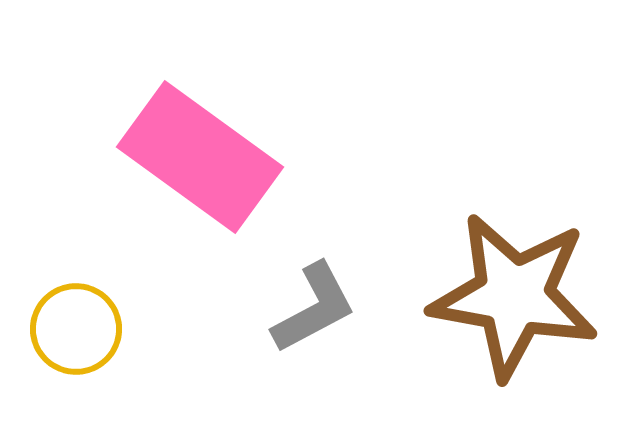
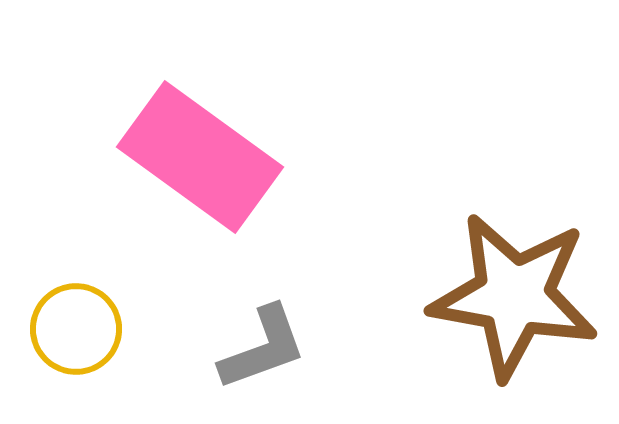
gray L-shape: moved 51 px left, 40 px down; rotated 8 degrees clockwise
